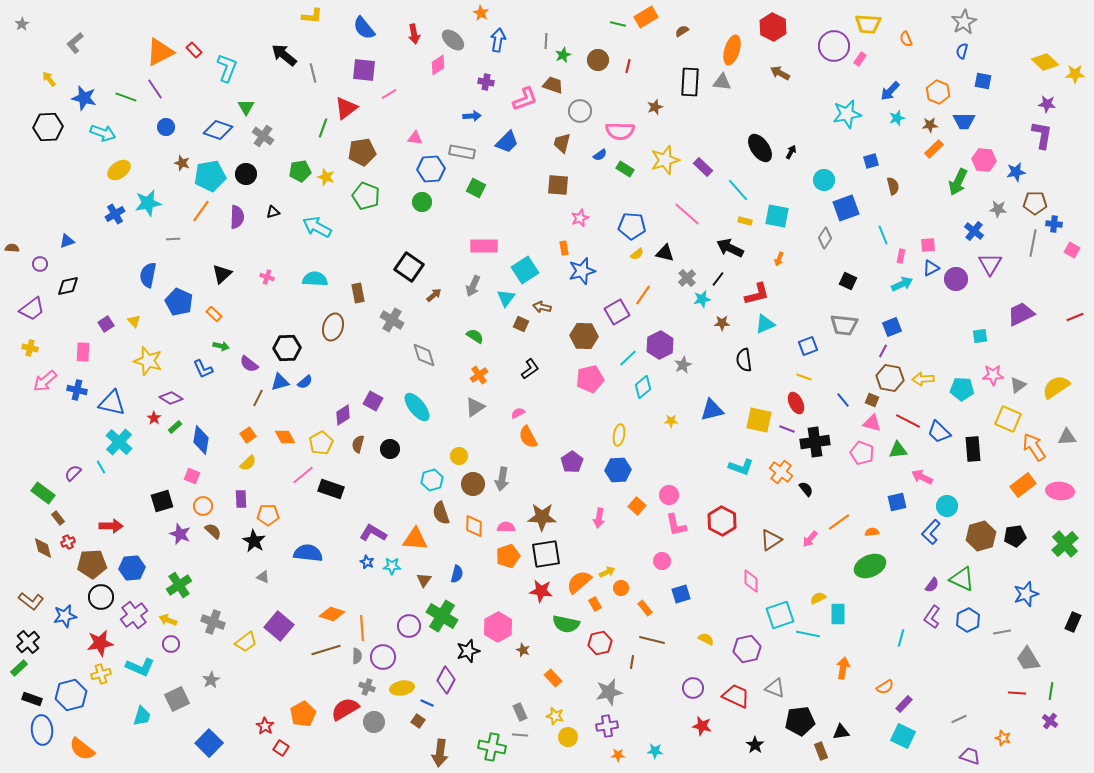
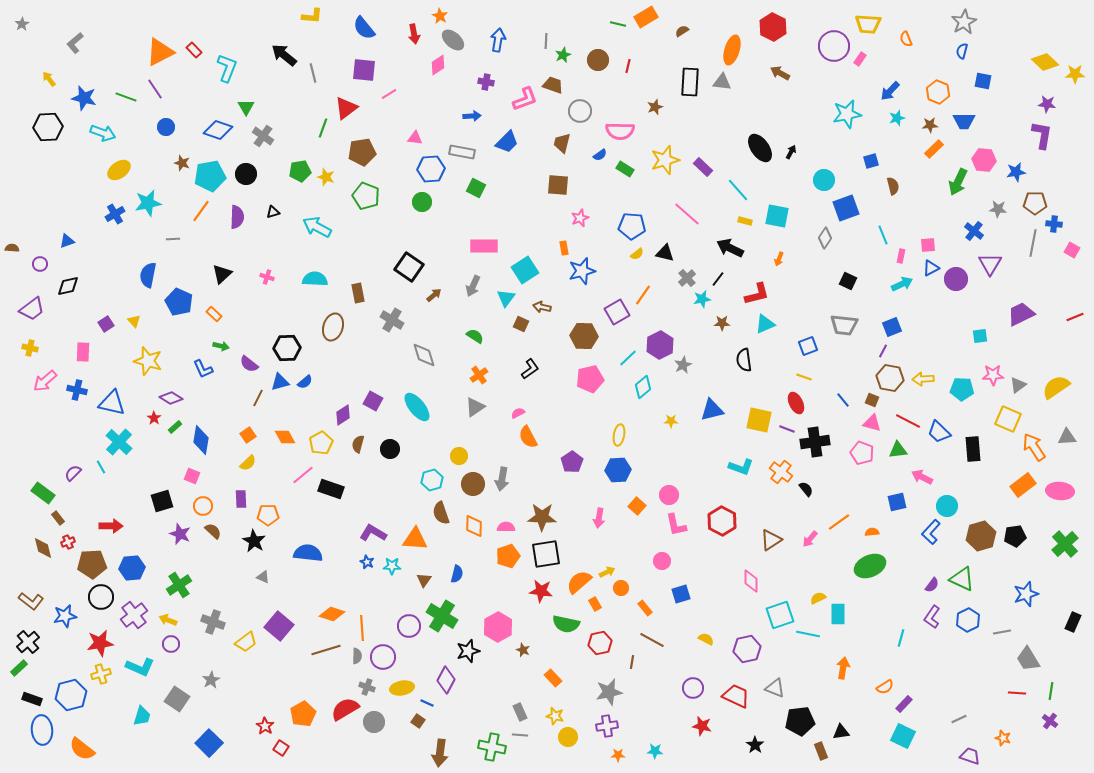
orange star at (481, 13): moved 41 px left, 3 px down
brown line at (652, 640): rotated 15 degrees clockwise
gray square at (177, 699): rotated 30 degrees counterclockwise
